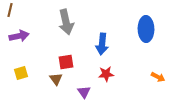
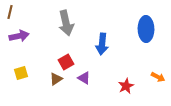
brown line: moved 2 px down
gray arrow: moved 1 px down
red square: rotated 21 degrees counterclockwise
red star: moved 20 px right, 12 px down; rotated 21 degrees counterclockwise
brown triangle: rotated 32 degrees clockwise
purple triangle: moved 14 px up; rotated 24 degrees counterclockwise
